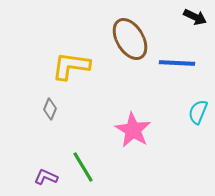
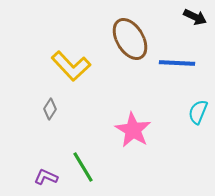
yellow L-shape: rotated 141 degrees counterclockwise
gray diamond: rotated 10 degrees clockwise
